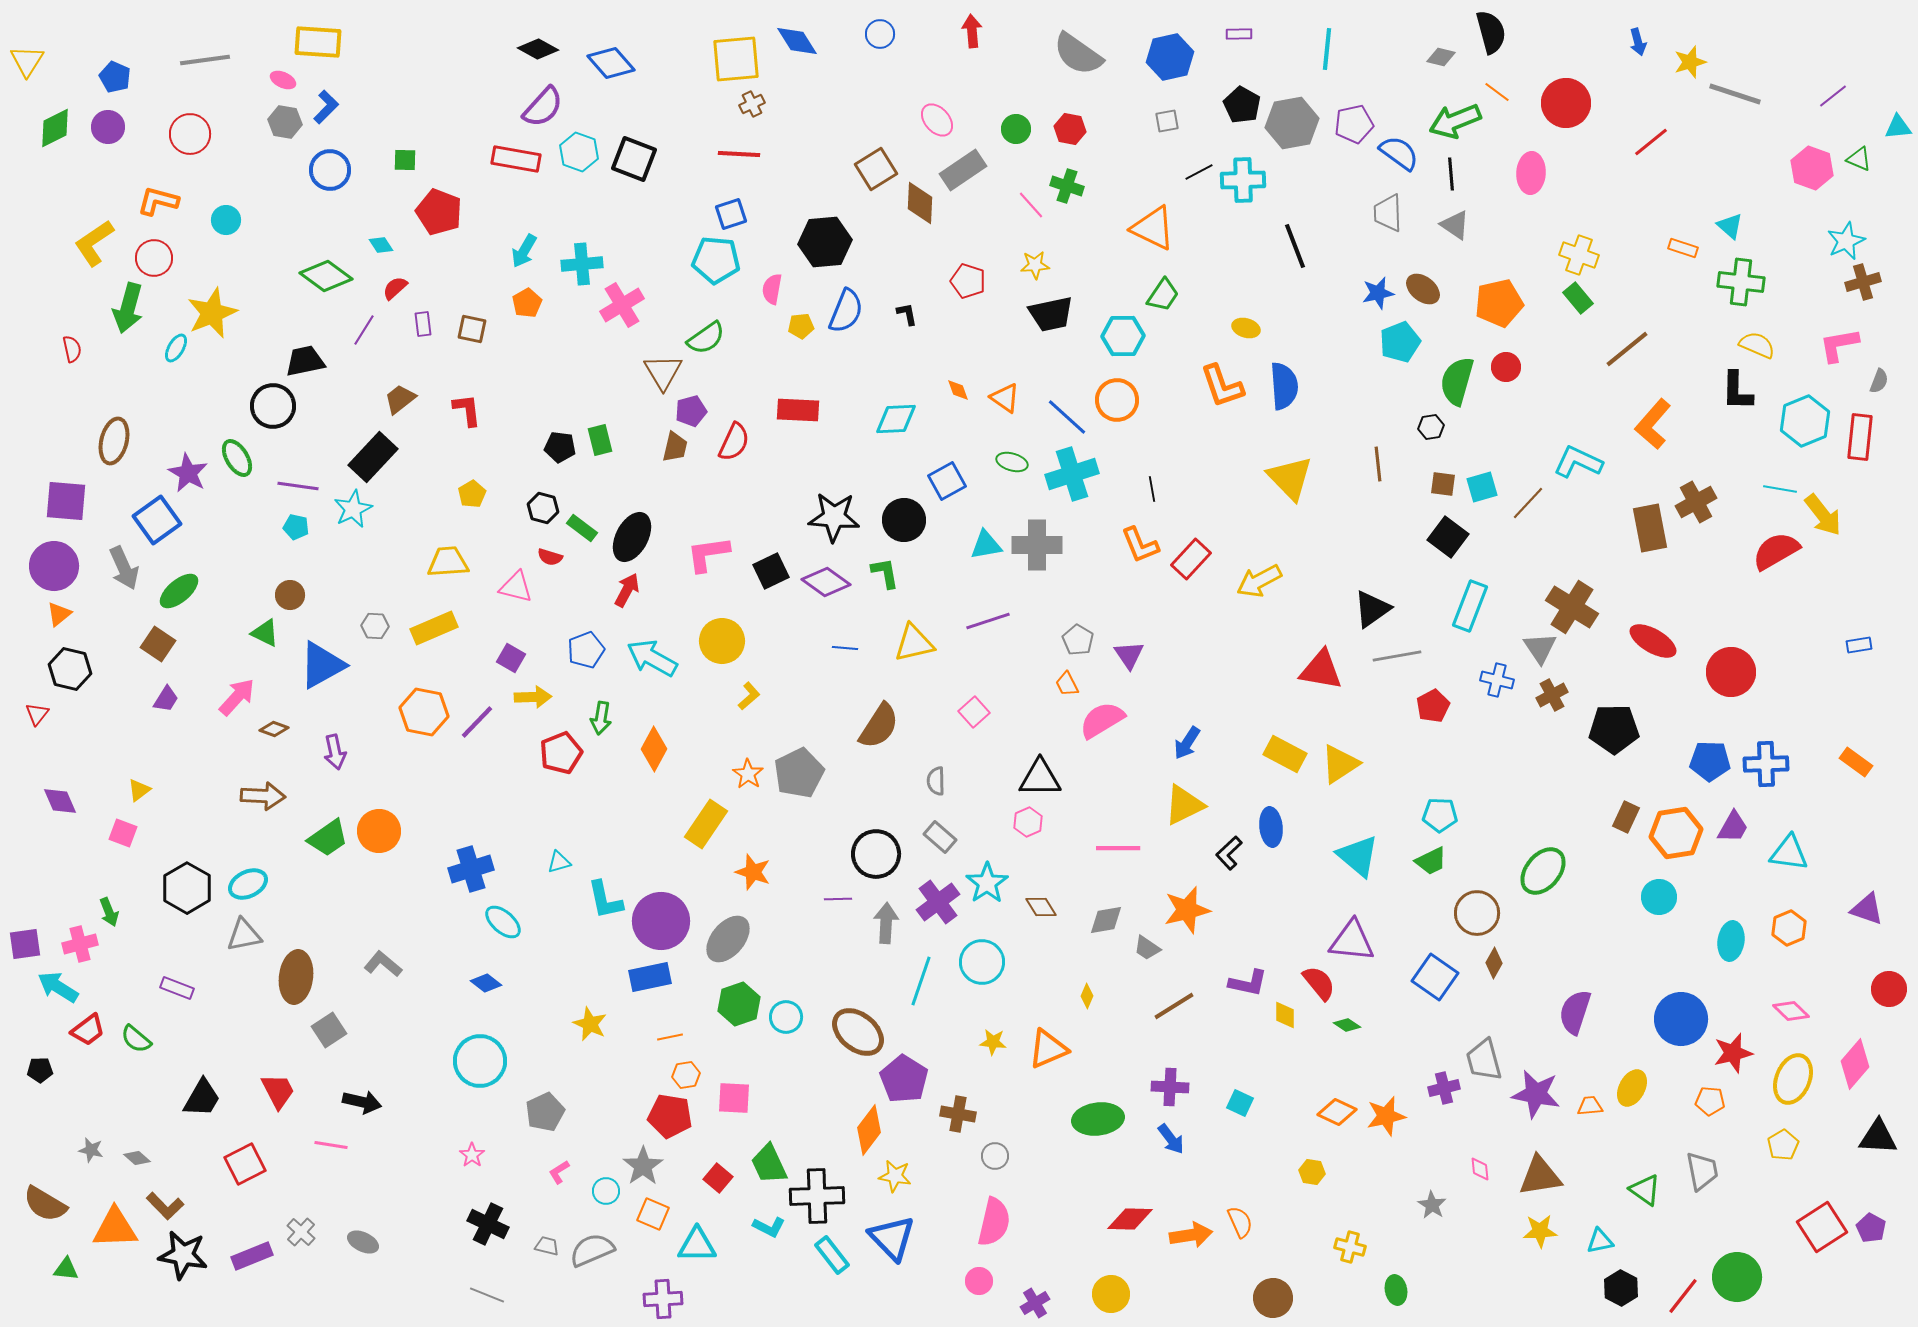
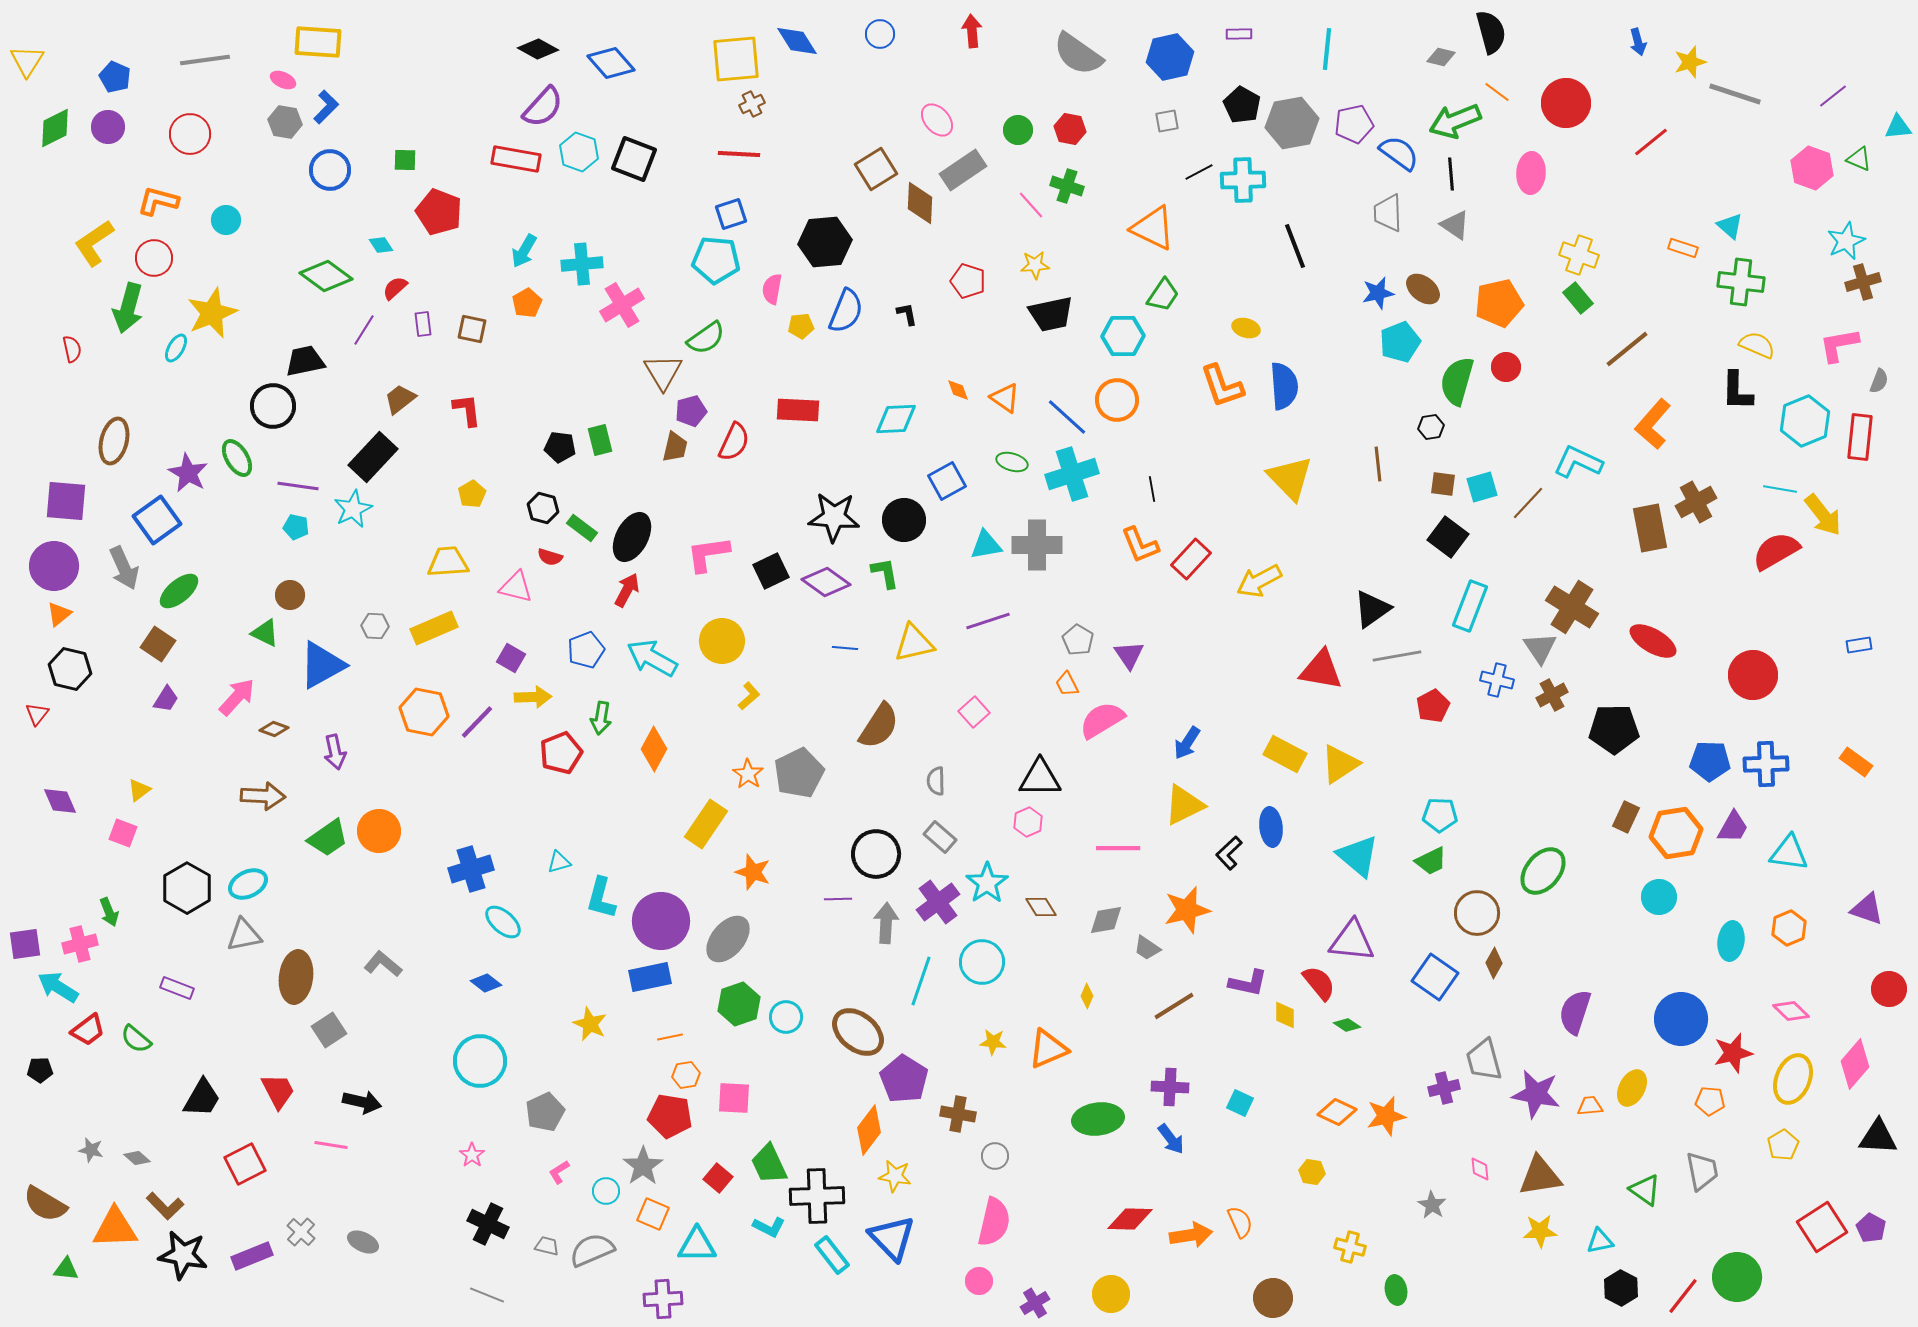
green circle at (1016, 129): moved 2 px right, 1 px down
red circle at (1731, 672): moved 22 px right, 3 px down
cyan L-shape at (605, 900): moved 4 px left, 2 px up; rotated 27 degrees clockwise
